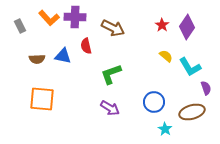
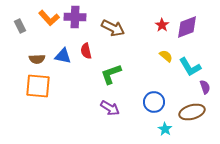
purple diamond: rotated 35 degrees clockwise
red semicircle: moved 5 px down
purple semicircle: moved 1 px left, 1 px up
orange square: moved 4 px left, 13 px up
